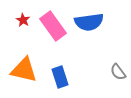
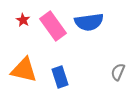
gray semicircle: rotated 60 degrees clockwise
